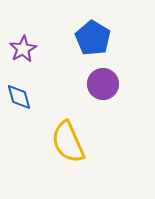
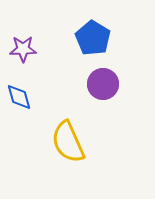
purple star: rotated 28 degrees clockwise
